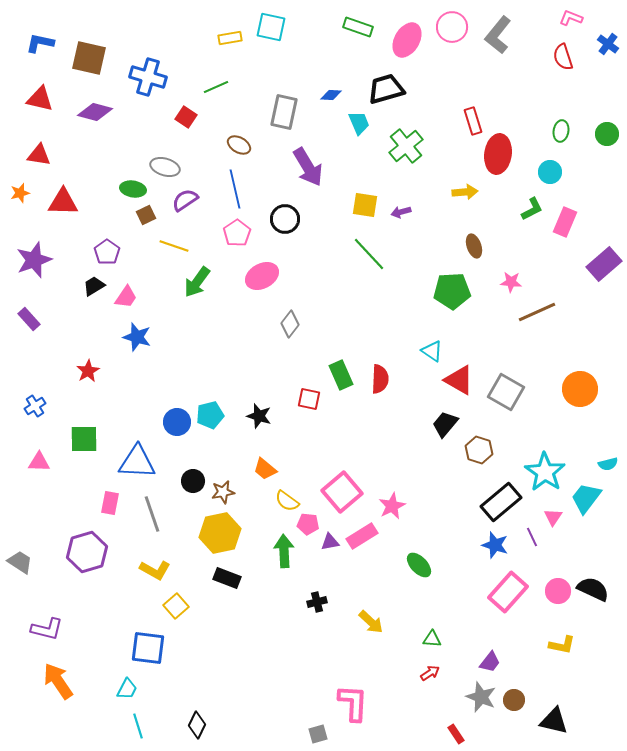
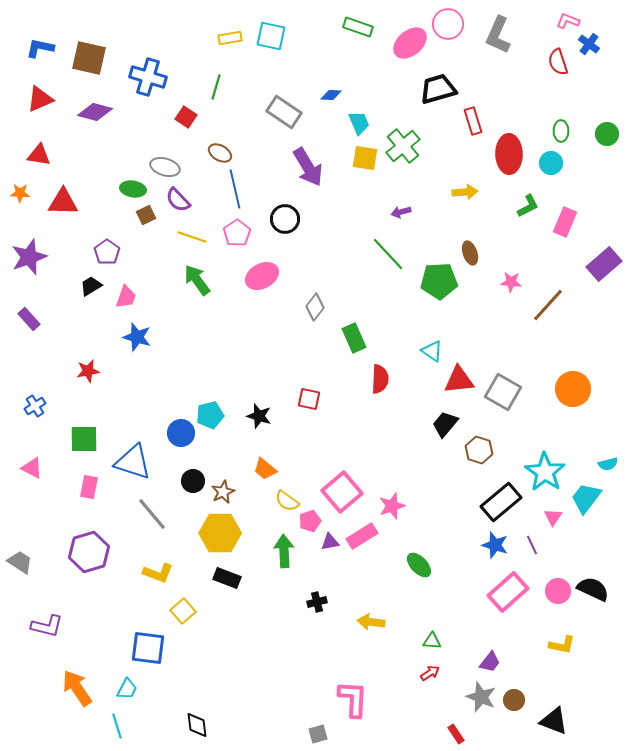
pink L-shape at (571, 18): moved 3 px left, 3 px down
cyan square at (271, 27): moved 9 px down
pink circle at (452, 27): moved 4 px left, 3 px up
gray L-shape at (498, 35): rotated 15 degrees counterclockwise
pink ellipse at (407, 40): moved 3 px right, 3 px down; rotated 20 degrees clockwise
blue L-shape at (40, 43): moved 5 px down
blue cross at (608, 44): moved 19 px left
red semicircle at (563, 57): moved 5 px left, 5 px down
green line at (216, 87): rotated 50 degrees counterclockwise
black trapezoid at (386, 89): moved 52 px right
red triangle at (40, 99): rotated 36 degrees counterclockwise
gray rectangle at (284, 112): rotated 68 degrees counterclockwise
green ellipse at (561, 131): rotated 10 degrees counterclockwise
brown ellipse at (239, 145): moved 19 px left, 8 px down
green cross at (406, 146): moved 3 px left
red ellipse at (498, 154): moved 11 px right; rotated 9 degrees counterclockwise
cyan circle at (550, 172): moved 1 px right, 9 px up
orange star at (20, 193): rotated 18 degrees clockwise
purple semicircle at (185, 200): moved 7 px left; rotated 100 degrees counterclockwise
yellow square at (365, 205): moved 47 px up
green L-shape at (532, 209): moved 4 px left, 3 px up
yellow line at (174, 246): moved 18 px right, 9 px up
brown ellipse at (474, 246): moved 4 px left, 7 px down
green line at (369, 254): moved 19 px right
purple star at (34, 260): moved 5 px left, 3 px up
green arrow at (197, 282): moved 2 px up; rotated 108 degrees clockwise
black trapezoid at (94, 286): moved 3 px left
green pentagon at (452, 291): moved 13 px left, 10 px up
pink trapezoid at (126, 297): rotated 15 degrees counterclockwise
brown line at (537, 312): moved 11 px right, 7 px up; rotated 24 degrees counterclockwise
gray diamond at (290, 324): moved 25 px right, 17 px up
red star at (88, 371): rotated 20 degrees clockwise
green rectangle at (341, 375): moved 13 px right, 37 px up
red triangle at (459, 380): rotated 36 degrees counterclockwise
orange circle at (580, 389): moved 7 px left
gray square at (506, 392): moved 3 px left
blue circle at (177, 422): moved 4 px right, 11 px down
pink triangle at (39, 462): moved 7 px left, 6 px down; rotated 25 degrees clockwise
blue triangle at (137, 462): moved 4 px left; rotated 15 degrees clockwise
brown star at (223, 492): rotated 15 degrees counterclockwise
pink rectangle at (110, 503): moved 21 px left, 16 px up
pink star at (392, 506): rotated 8 degrees clockwise
gray line at (152, 514): rotated 21 degrees counterclockwise
pink pentagon at (308, 524): moved 2 px right, 3 px up; rotated 25 degrees counterclockwise
yellow hexagon at (220, 533): rotated 12 degrees clockwise
purple line at (532, 537): moved 8 px down
purple hexagon at (87, 552): moved 2 px right
yellow L-shape at (155, 570): moved 3 px right, 3 px down; rotated 8 degrees counterclockwise
pink rectangle at (508, 592): rotated 6 degrees clockwise
yellow square at (176, 606): moved 7 px right, 5 px down
yellow arrow at (371, 622): rotated 144 degrees clockwise
purple L-shape at (47, 629): moved 3 px up
green triangle at (432, 639): moved 2 px down
orange arrow at (58, 681): moved 19 px right, 7 px down
pink L-shape at (353, 703): moved 4 px up
black triangle at (554, 721): rotated 8 degrees clockwise
black diamond at (197, 725): rotated 32 degrees counterclockwise
cyan line at (138, 726): moved 21 px left
